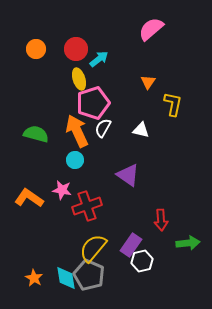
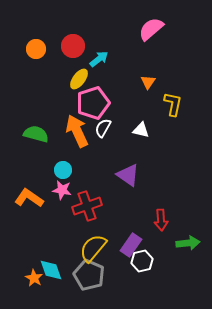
red circle: moved 3 px left, 3 px up
yellow ellipse: rotated 55 degrees clockwise
cyan circle: moved 12 px left, 10 px down
cyan diamond: moved 15 px left, 8 px up; rotated 10 degrees counterclockwise
